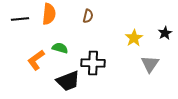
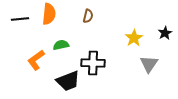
green semicircle: moved 1 px right, 3 px up; rotated 28 degrees counterclockwise
gray triangle: moved 1 px left
